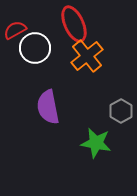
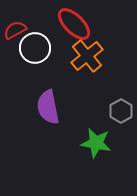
red ellipse: rotated 21 degrees counterclockwise
